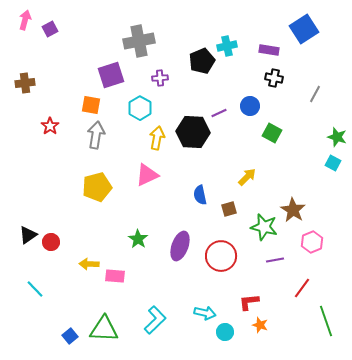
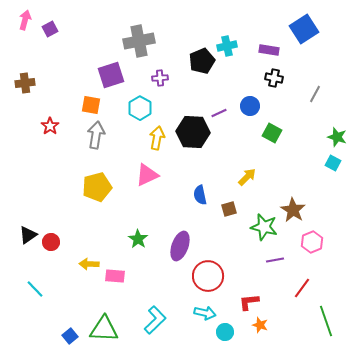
red circle at (221, 256): moved 13 px left, 20 px down
